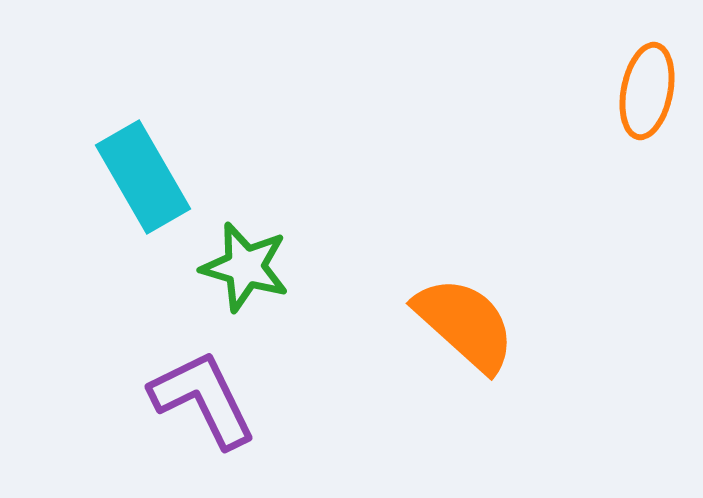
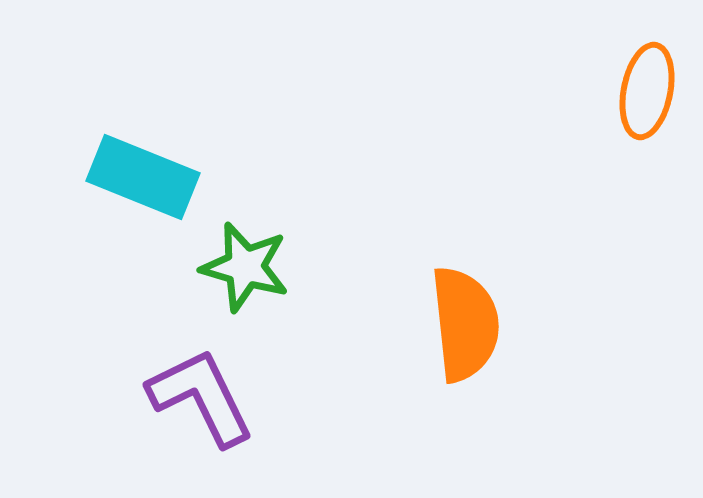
cyan rectangle: rotated 38 degrees counterclockwise
orange semicircle: rotated 42 degrees clockwise
purple L-shape: moved 2 px left, 2 px up
